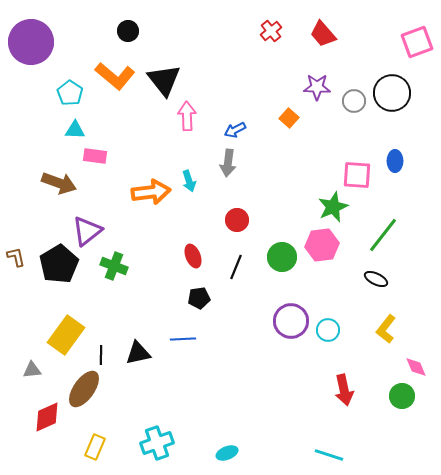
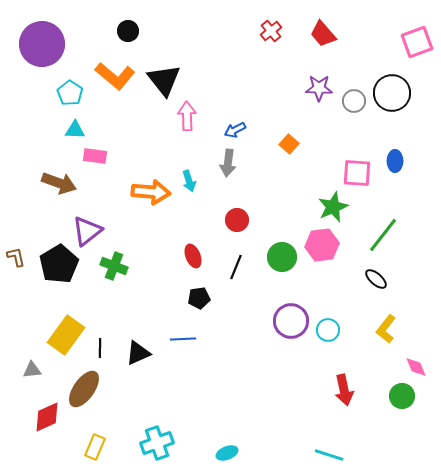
purple circle at (31, 42): moved 11 px right, 2 px down
purple star at (317, 87): moved 2 px right, 1 px down
orange square at (289, 118): moved 26 px down
pink square at (357, 175): moved 2 px up
orange arrow at (151, 192): rotated 12 degrees clockwise
black ellipse at (376, 279): rotated 15 degrees clockwise
black triangle at (138, 353): rotated 12 degrees counterclockwise
black line at (101, 355): moved 1 px left, 7 px up
